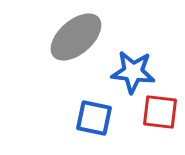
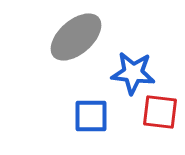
blue star: moved 1 px down
blue square: moved 3 px left, 2 px up; rotated 12 degrees counterclockwise
